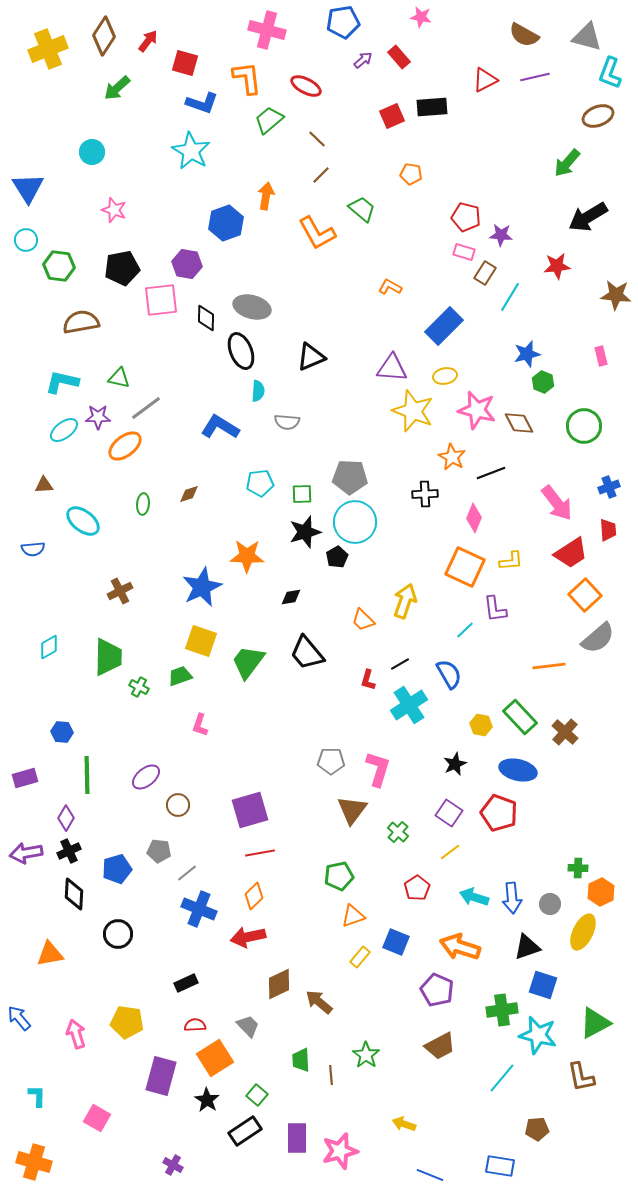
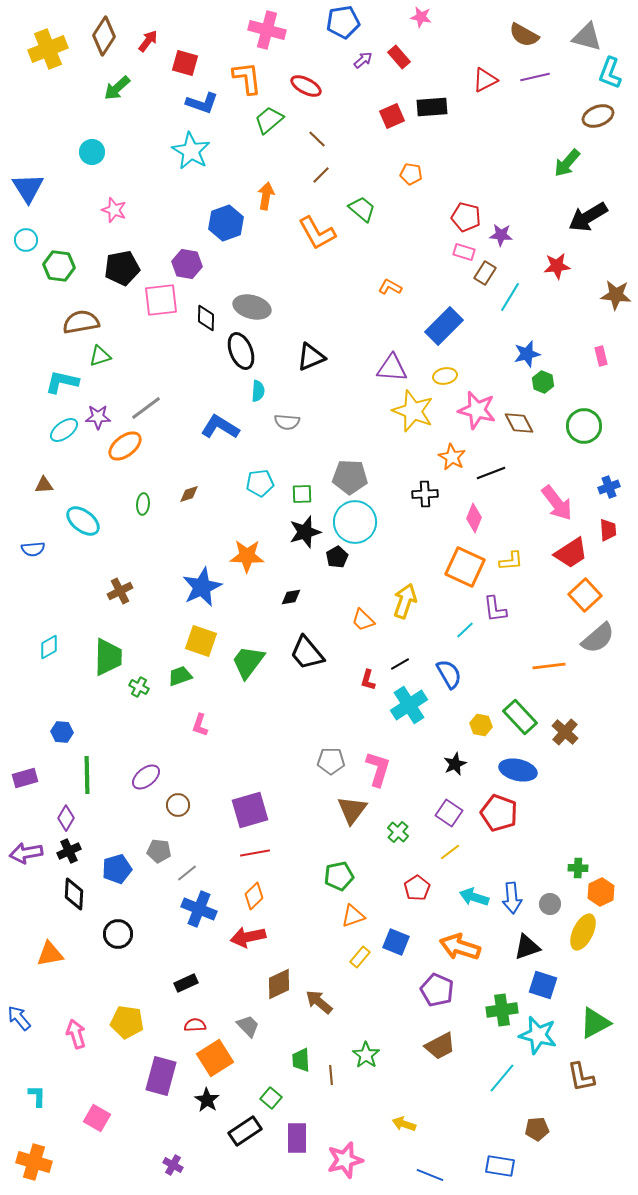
green triangle at (119, 378): moved 19 px left, 22 px up; rotated 30 degrees counterclockwise
red line at (260, 853): moved 5 px left
green square at (257, 1095): moved 14 px right, 3 px down
pink star at (340, 1151): moved 5 px right, 9 px down
